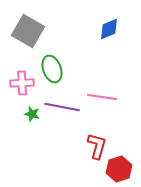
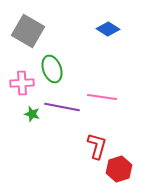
blue diamond: moved 1 px left; rotated 55 degrees clockwise
